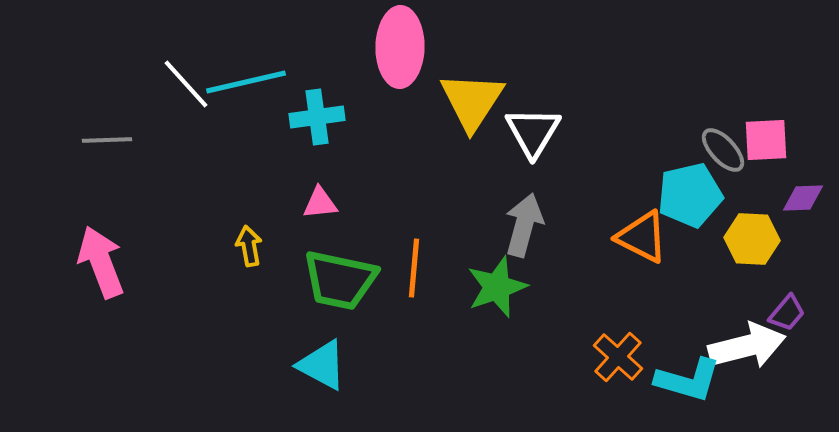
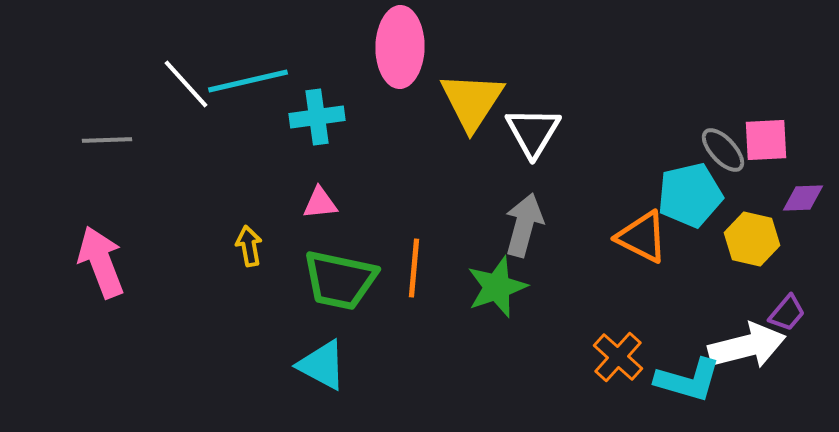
cyan line: moved 2 px right, 1 px up
yellow hexagon: rotated 10 degrees clockwise
